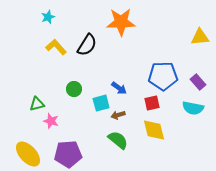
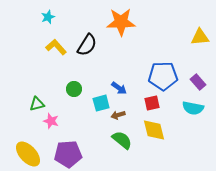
green semicircle: moved 4 px right
